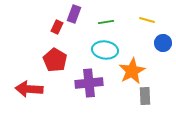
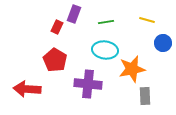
orange star: moved 2 px up; rotated 16 degrees clockwise
purple cross: moved 1 px left, 1 px down; rotated 12 degrees clockwise
red arrow: moved 2 px left
